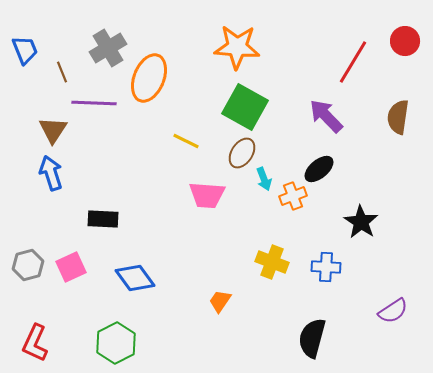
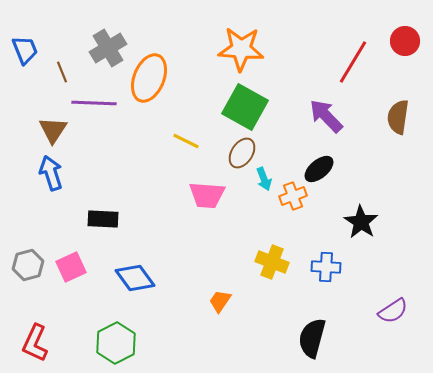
orange star: moved 4 px right, 2 px down
